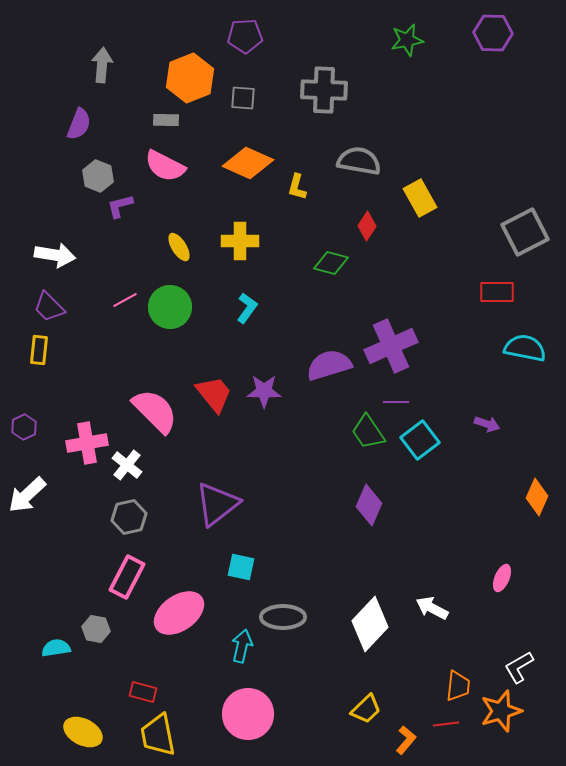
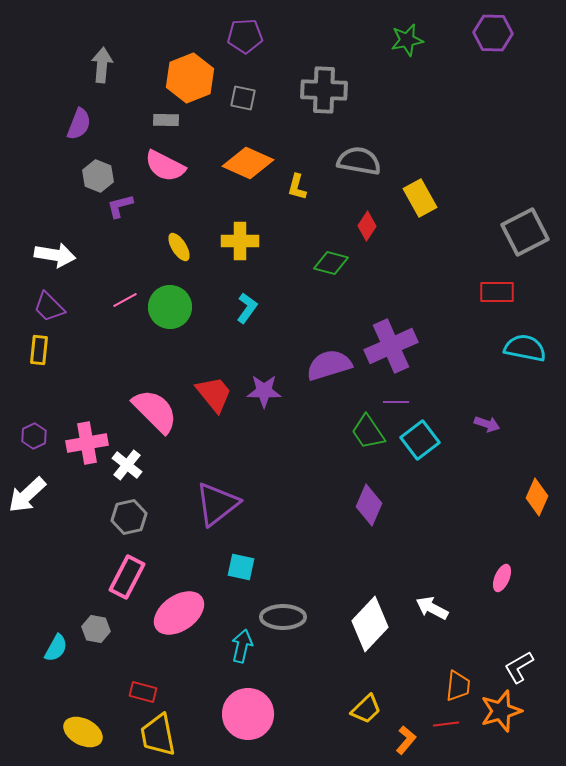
gray square at (243, 98): rotated 8 degrees clockwise
purple hexagon at (24, 427): moved 10 px right, 9 px down
cyan semicircle at (56, 648): rotated 128 degrees clockwise
